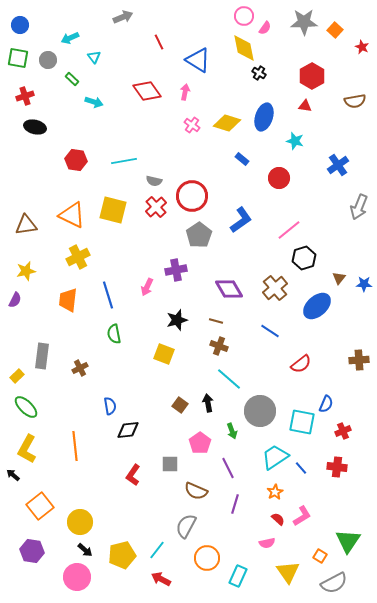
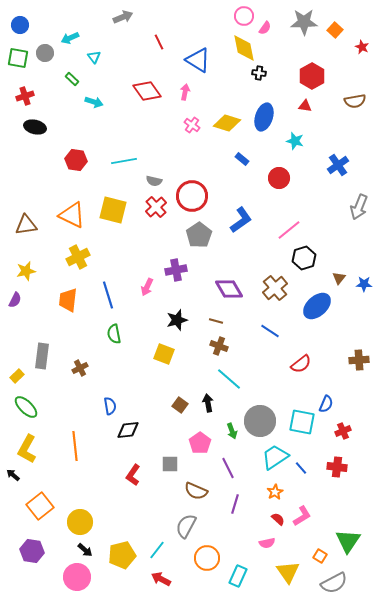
gray circle at (48, 60): moved 3 px left, 7 px up
black cross at (259, 73): rotated 24 degrees counterclockwise
gray circle at (260, 411): moved 10 px down
